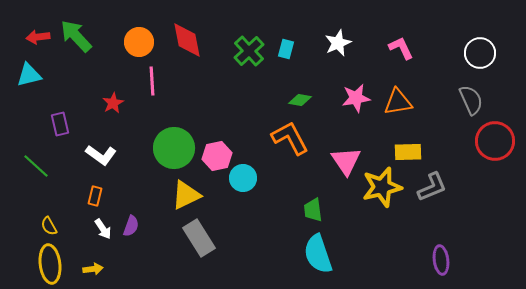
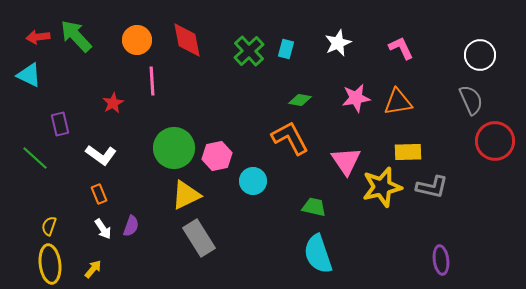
orange circle: moved 2 px left, 2 px up
white circle: moved 2 px down
cyan triangle: rotated 40 degrees clockwise
green line: moved 1 px left, 8 px up
cyan circle: moved 10 px right, 3 px down
gray L-shape: rotated 36 degrees clockwise
orange rectangle: moved 4 px right, 2 px up; rotated 36 degrees counterclockwise
green trapezoid: moved 1 px right, 3 px up; rotated 110 degrees clockwise
yellow semicircle: rotated 48 degrees clockwise
yellow arrow: rotated 42 degrees counterclockwise
